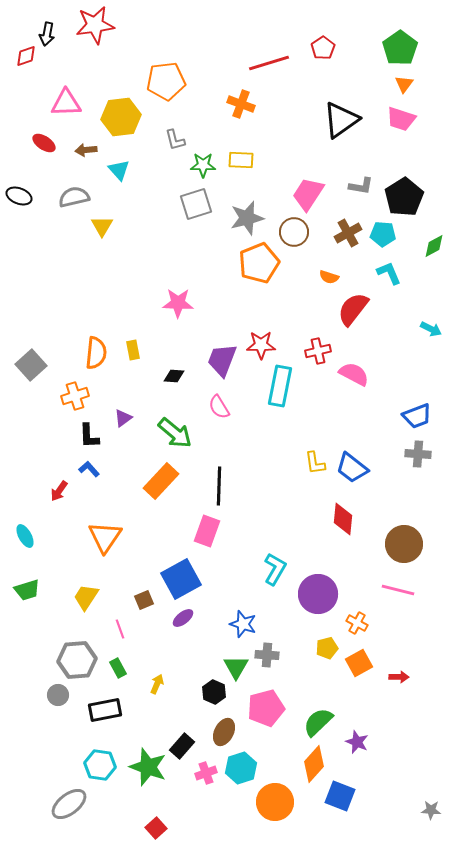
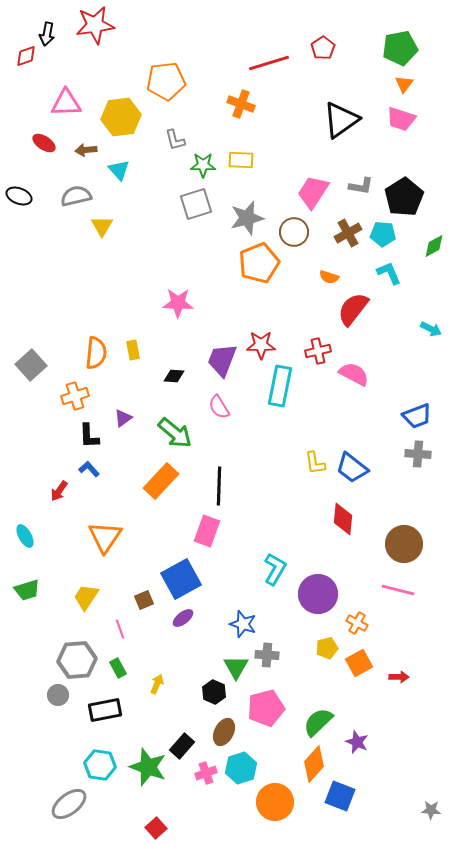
green pentagon at (400, 48): rotated 24 degrees clockwise
pink trapezoid at (308, 194): moved 5 px right, 2 px up
gray semicircle at (74, 197): moved 2 px right, 1 px up
